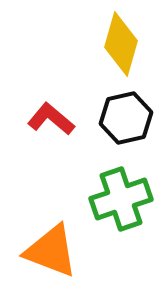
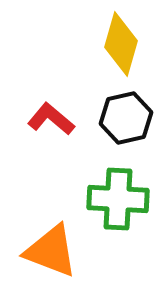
green cross: moved 3 px left; rotated 22 degrees clockwise
